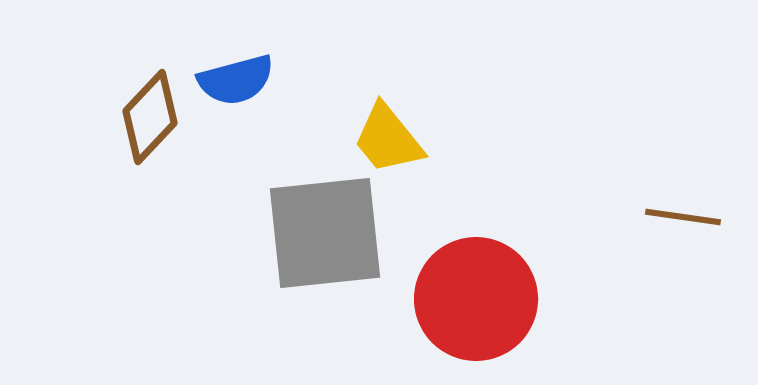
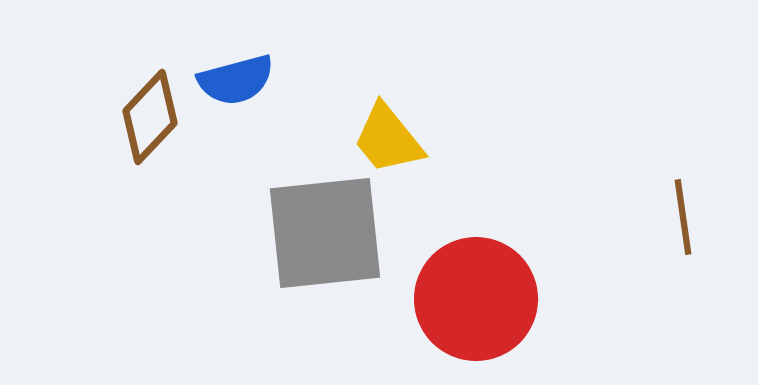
brown line: rotated 74 degrees clockwise
